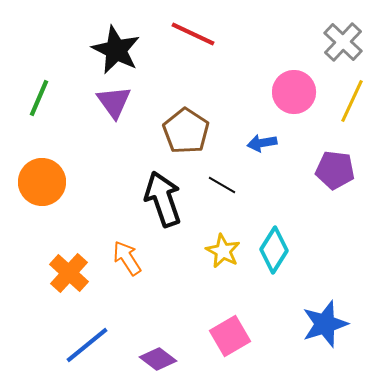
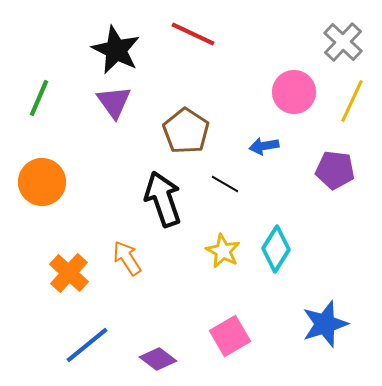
blue arrow: moved 2 px right, 3 px down
black line: moved 3 px right, 1 px up
cyan diamond: moved 2 px right, 1 px up
